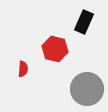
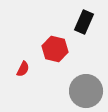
red semicircle: rotated 21 degrees clockwise
gray circle: moved 1 px left, 2 px down
